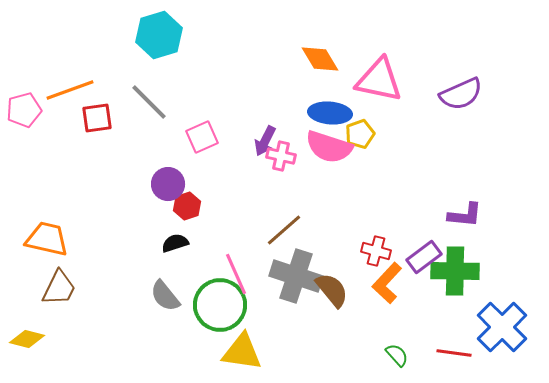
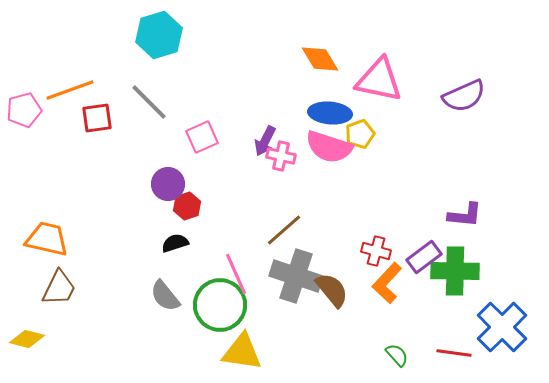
purple semicircle: moved 3 px right, 2 px down
